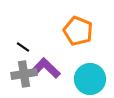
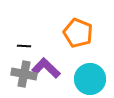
orange pentagon: moved 2 px down
black line: moved 1 px right, 1 px up; rotated 32 degrees counterclockwise
gray cross: rotated 20 degrees clockwise
